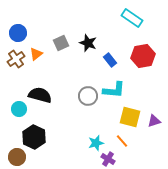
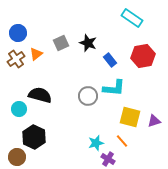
cyan L-shape: moved 2 px up
